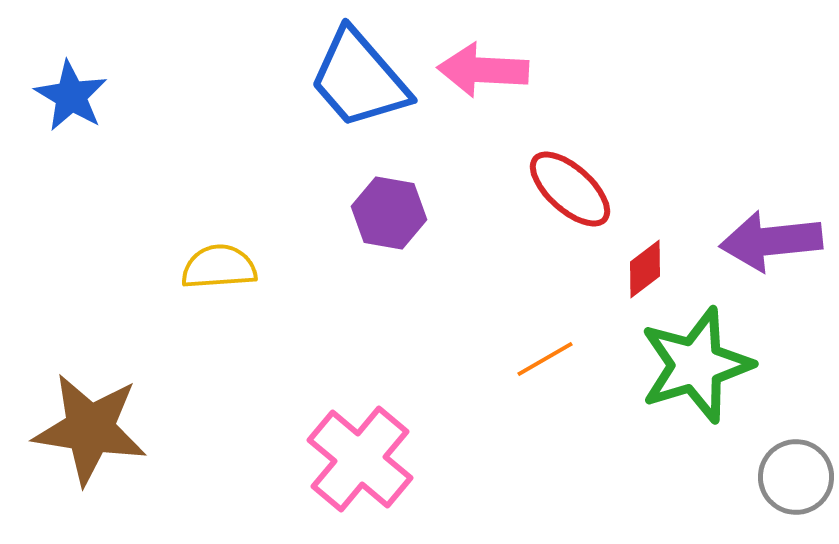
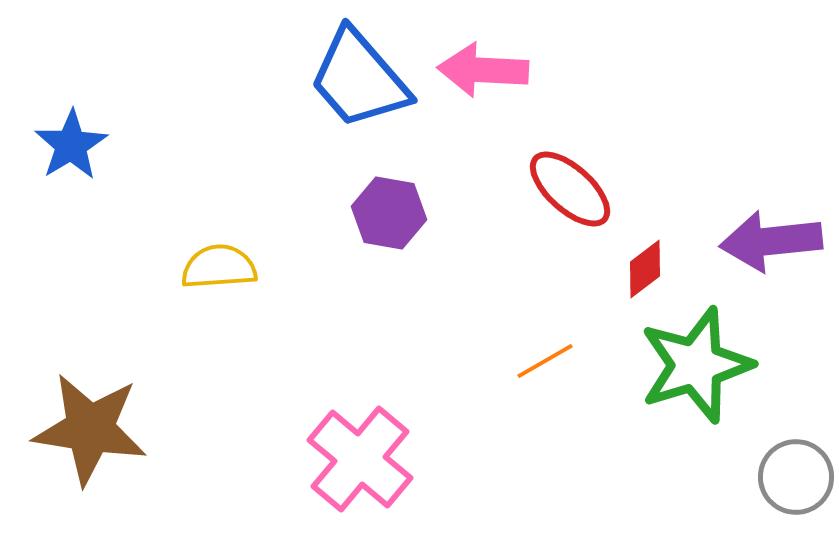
blue star: moved 49 px down; rotated 10 degrees clockwise
orange line: moved 2 px down
